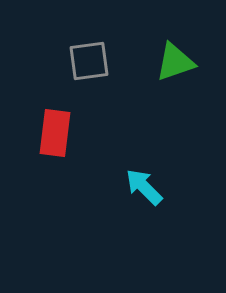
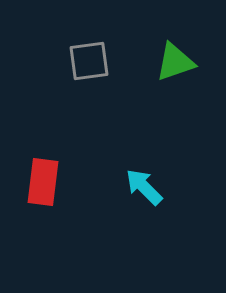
red rectangle: moved 12 px left, 49 px down
